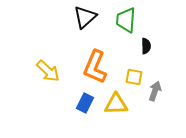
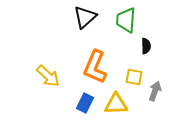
yellow arrow: moved 5 px down
